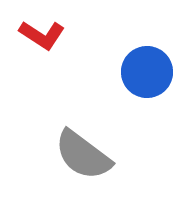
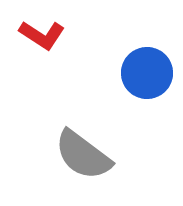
blue circle: moved 1 px down
